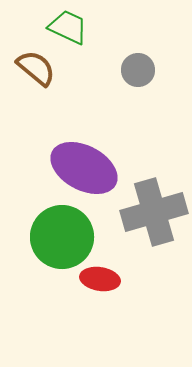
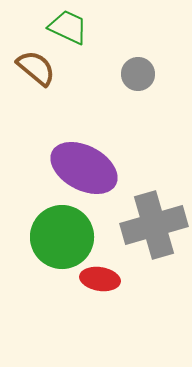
gray circle: moved 4 px down
gray cross: moved 13 px down
